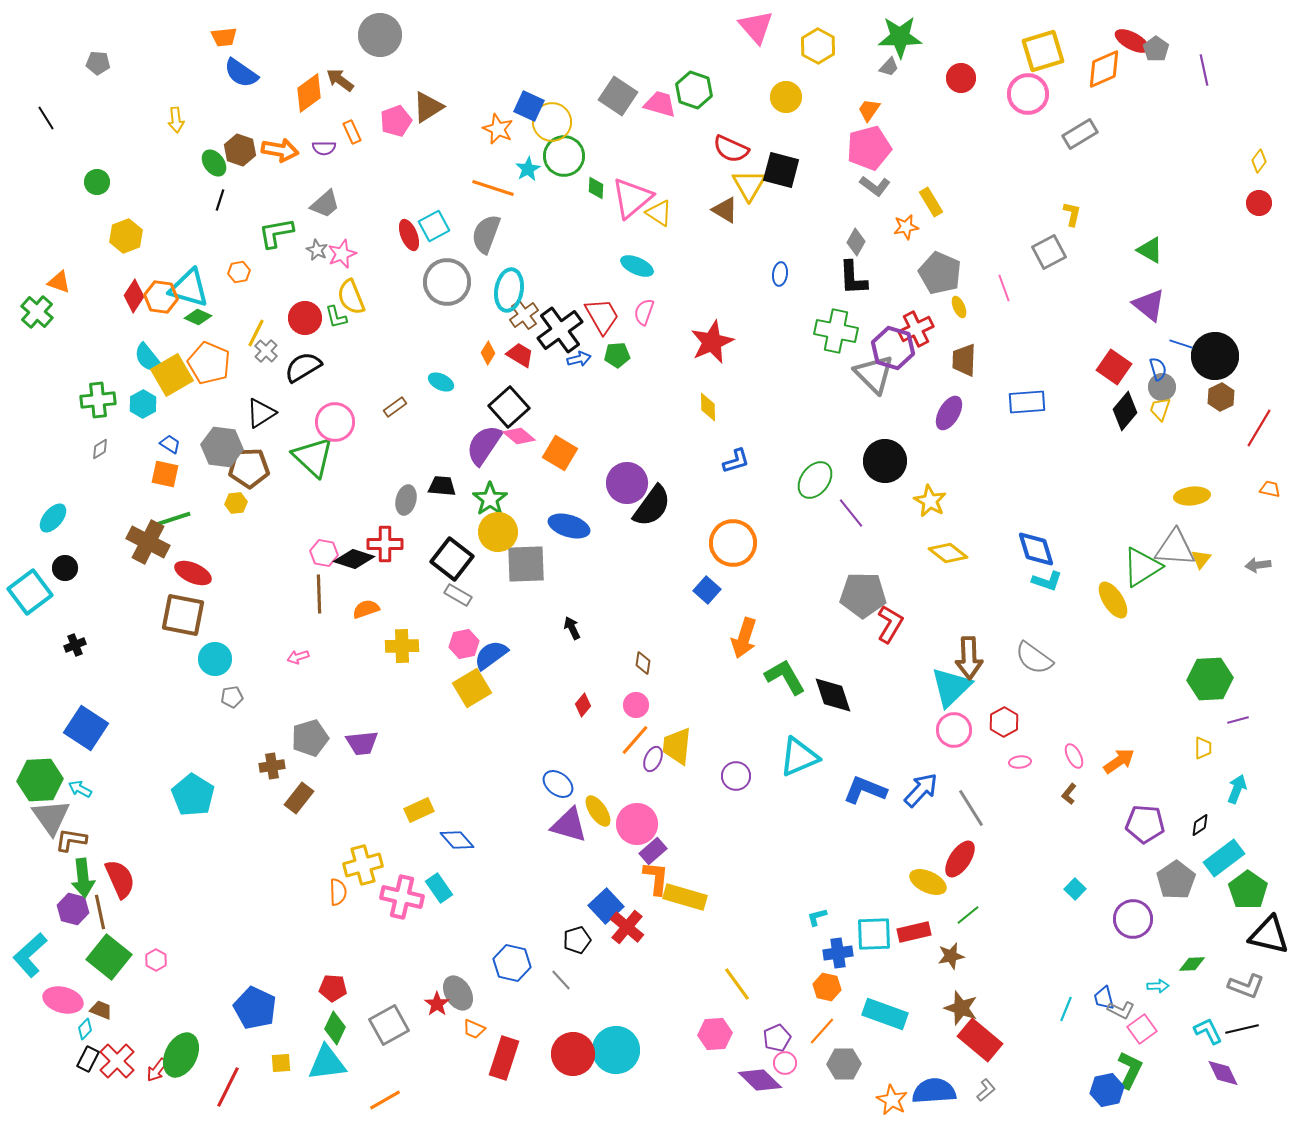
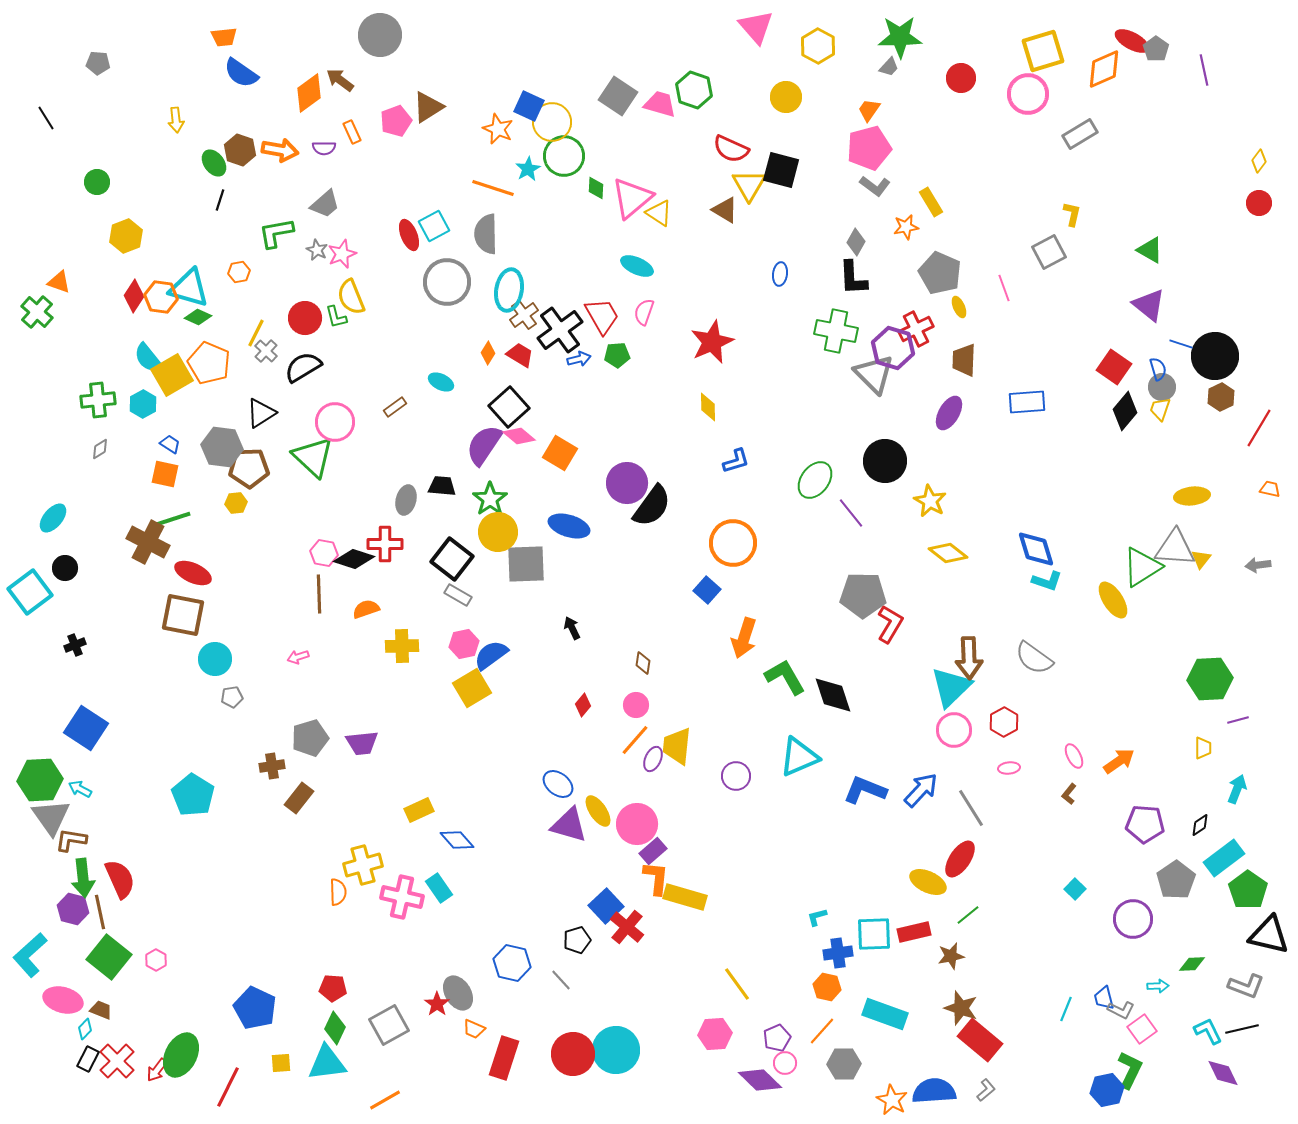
gray semicircle at (486, 234): rotated 21 degrees counterclockwise
pink ellipse at (1020, 762): moved 11 px left, 6 px down
